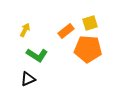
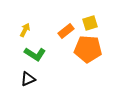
green L-shape: moved 2 px left, 1 px up
